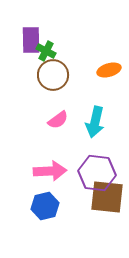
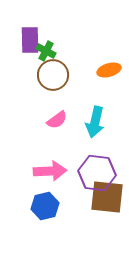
purple rectangle: moved 1 px left
pink semicircle: moved 1 px left
